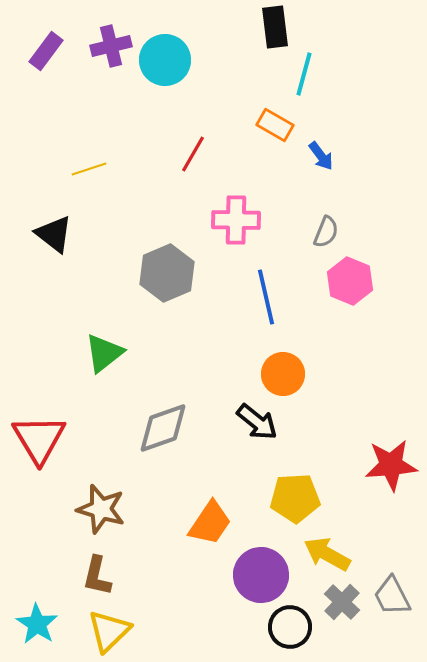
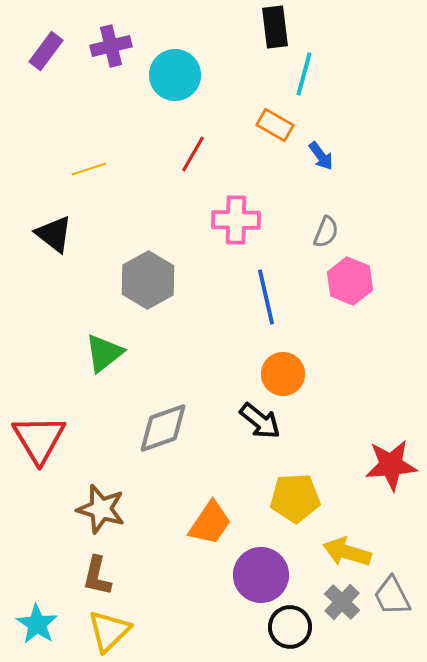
cyan circle: moved 10 px right, 15 px down
gray hexagon: moved 19 px left, 7 px down; rotated 6 degrees counterclockwise
black arrow: moved 3 px right, 1 px up
yellow arrow: moved 20 px right, 2 px up; rotated 12 degrees counterclockwise
